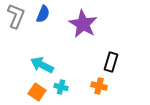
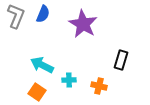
black rectangle: moved 10 px right, 2 px up
cyan cross: moved 8 px right, 7 px up; rotated 16 degrees counterclockwise
